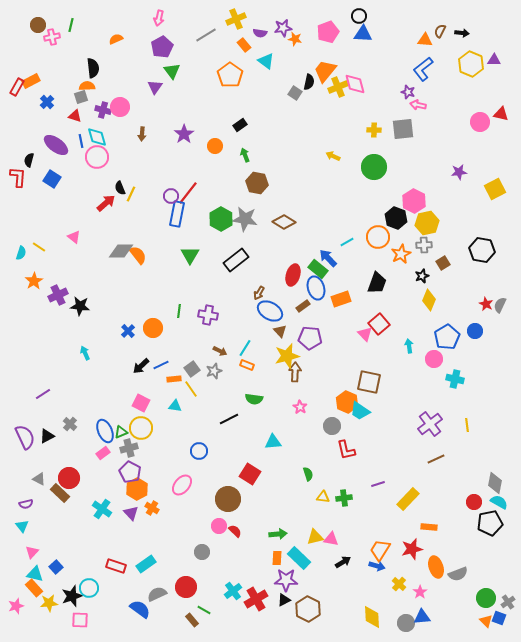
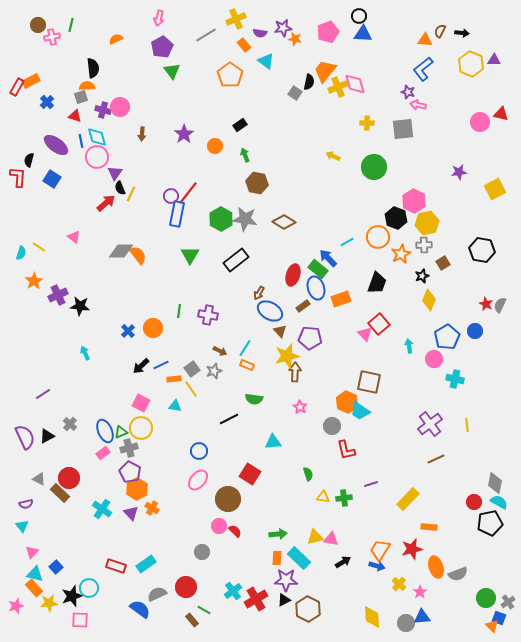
purple triangle at (155, 87): moved 40 px left, 86 px down
yellow cross at (374, 130): moved 7 px left, 7 px up
purple line at (378, 484): moved 7 px left
pink ellipse at (182, 485): moved 16 px right, 5 px up
orange triangle at (486, 621): moved 6 px right, 5 px down
